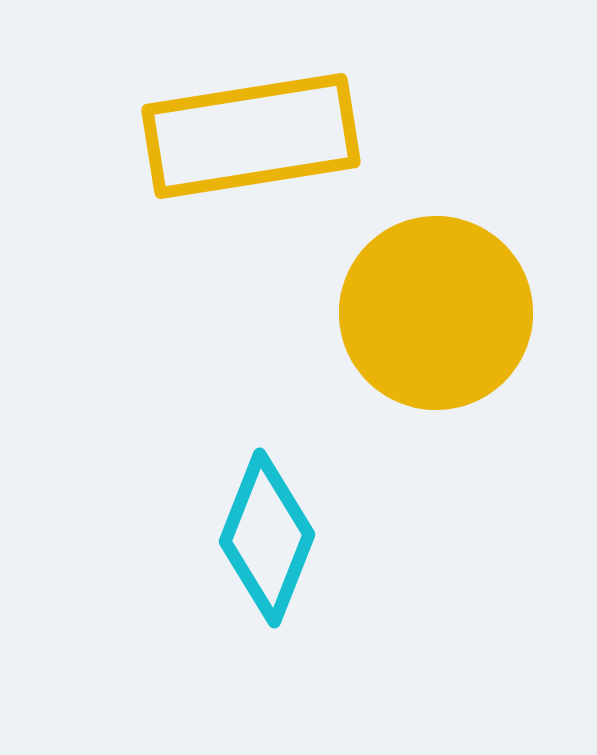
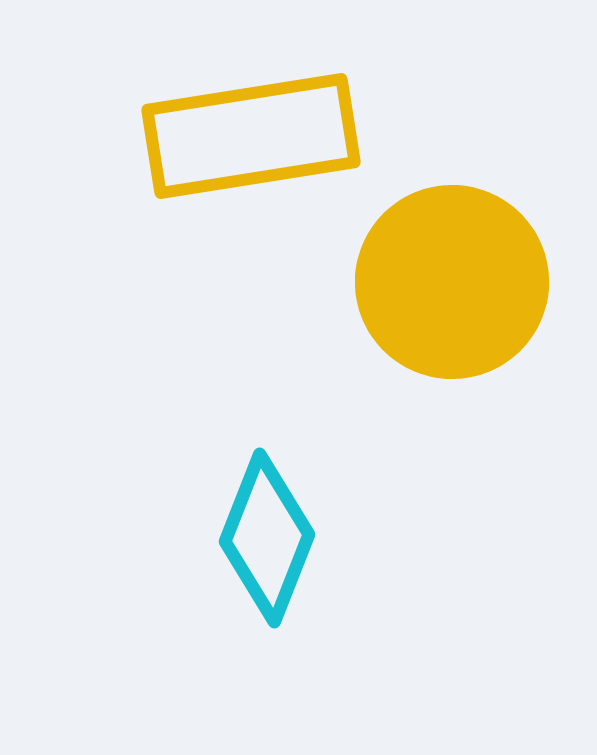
yellow circle: moved 16 px right, 31 px up
